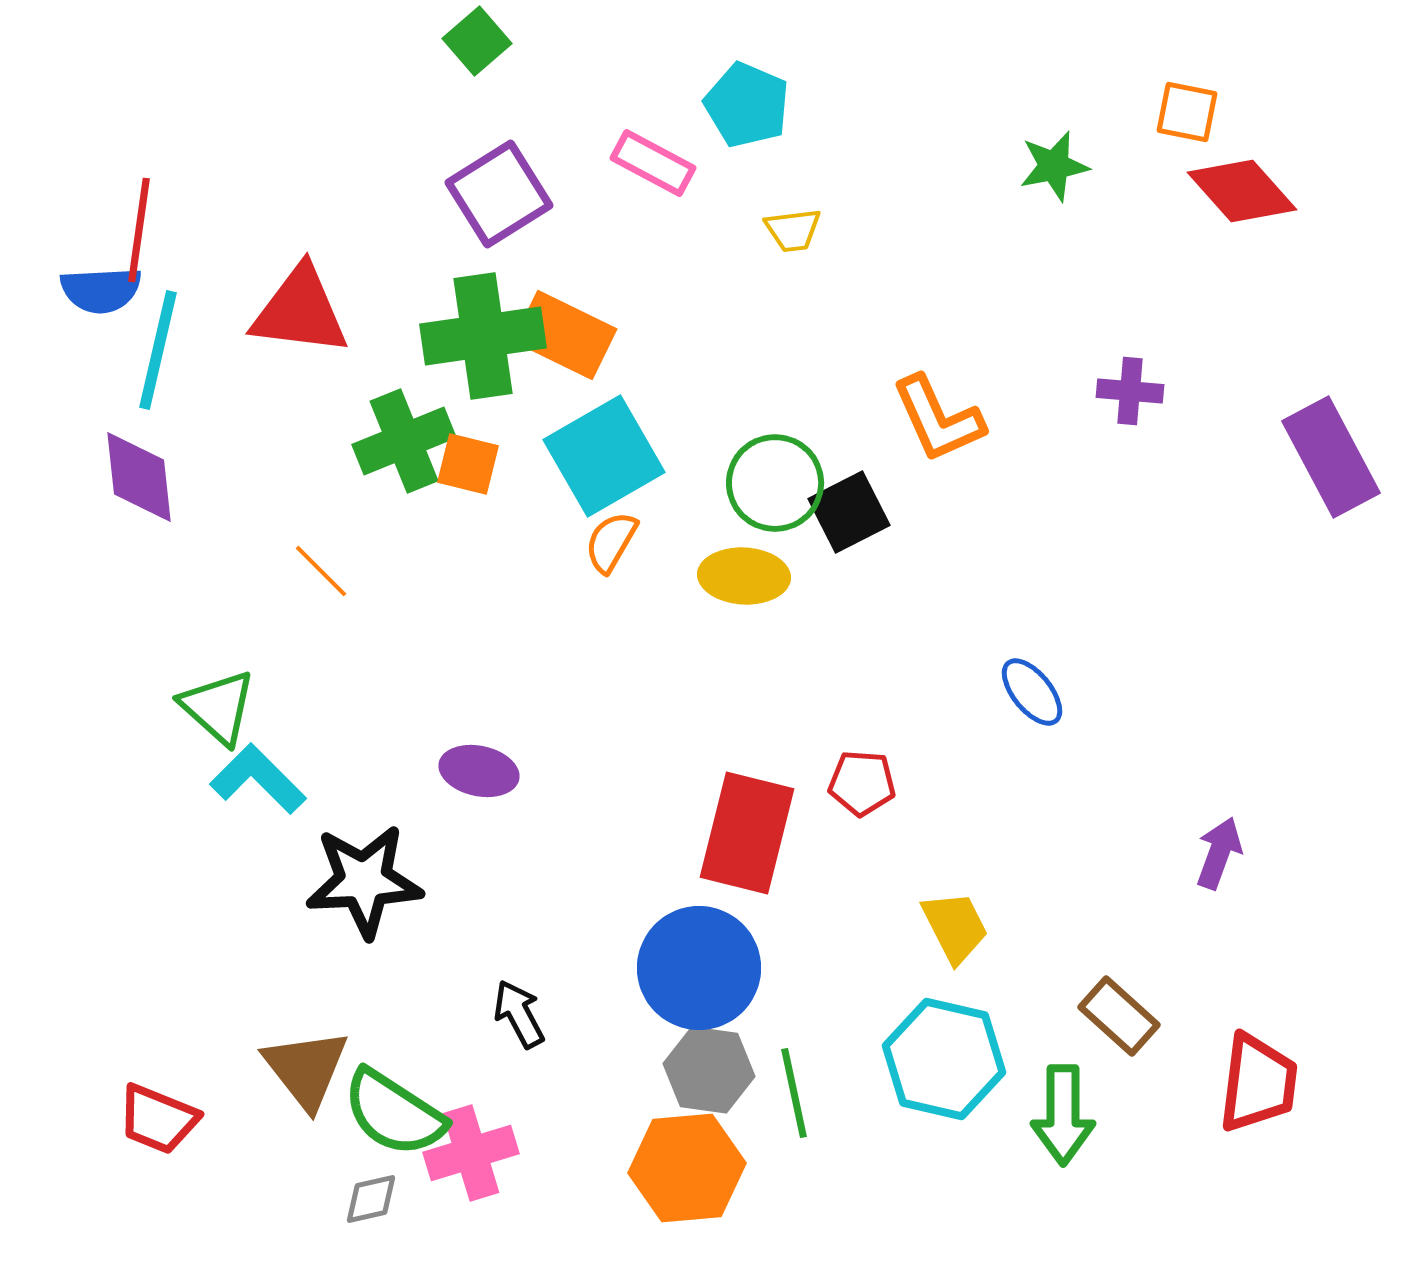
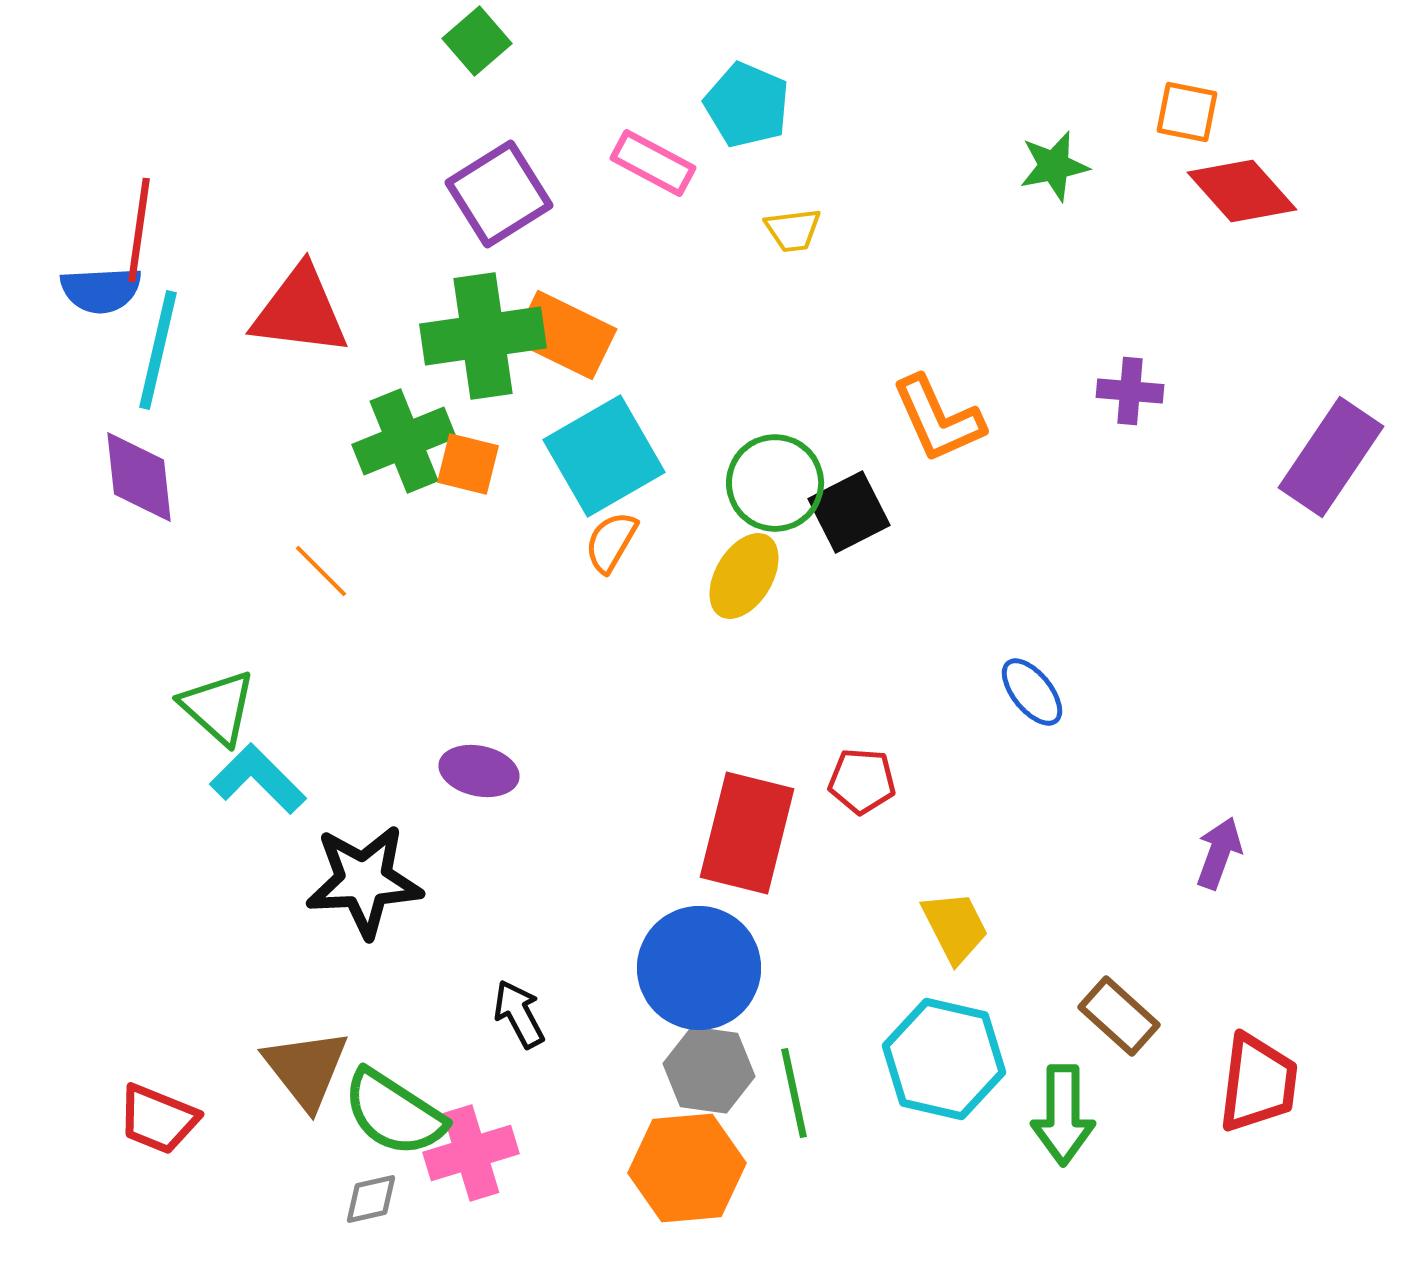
purple rectangle at (1331, 457): rotated 62 degrees clockwise
yellow ellipse at (744, 576): rotated 62 degrees counterclockwise
red pentagon at (862, 783): moved 2 px up
